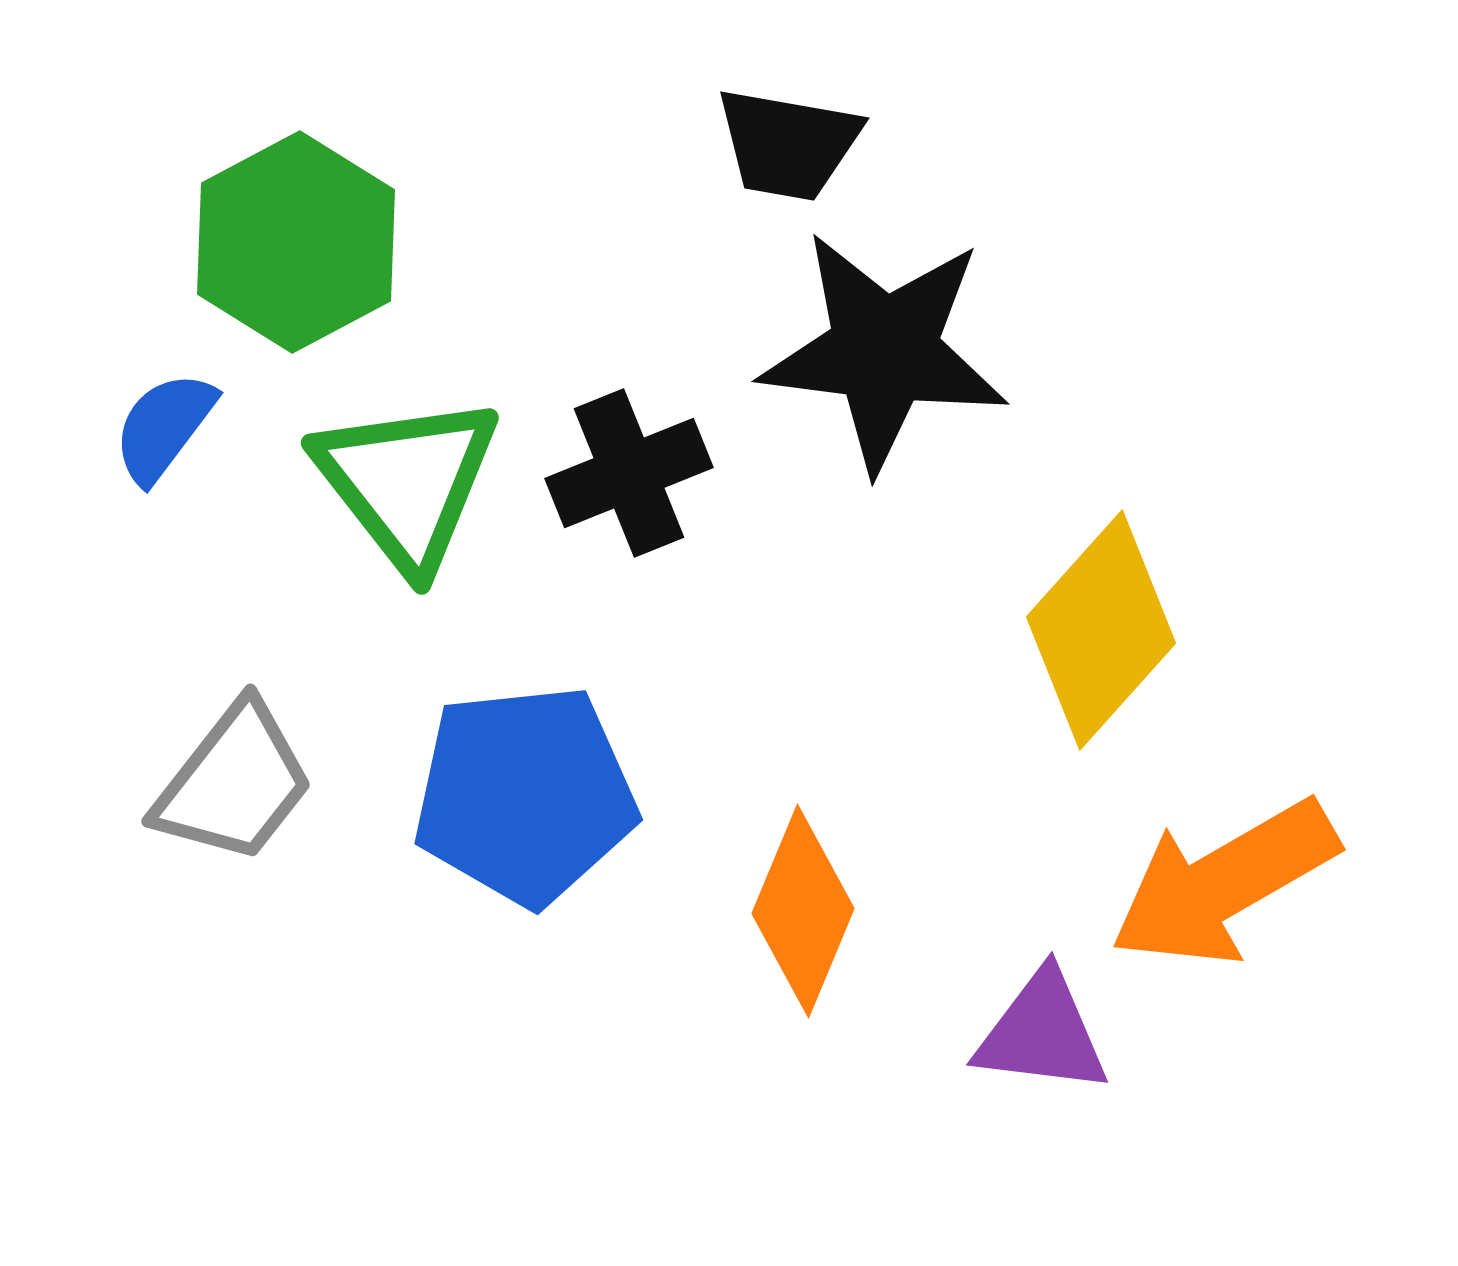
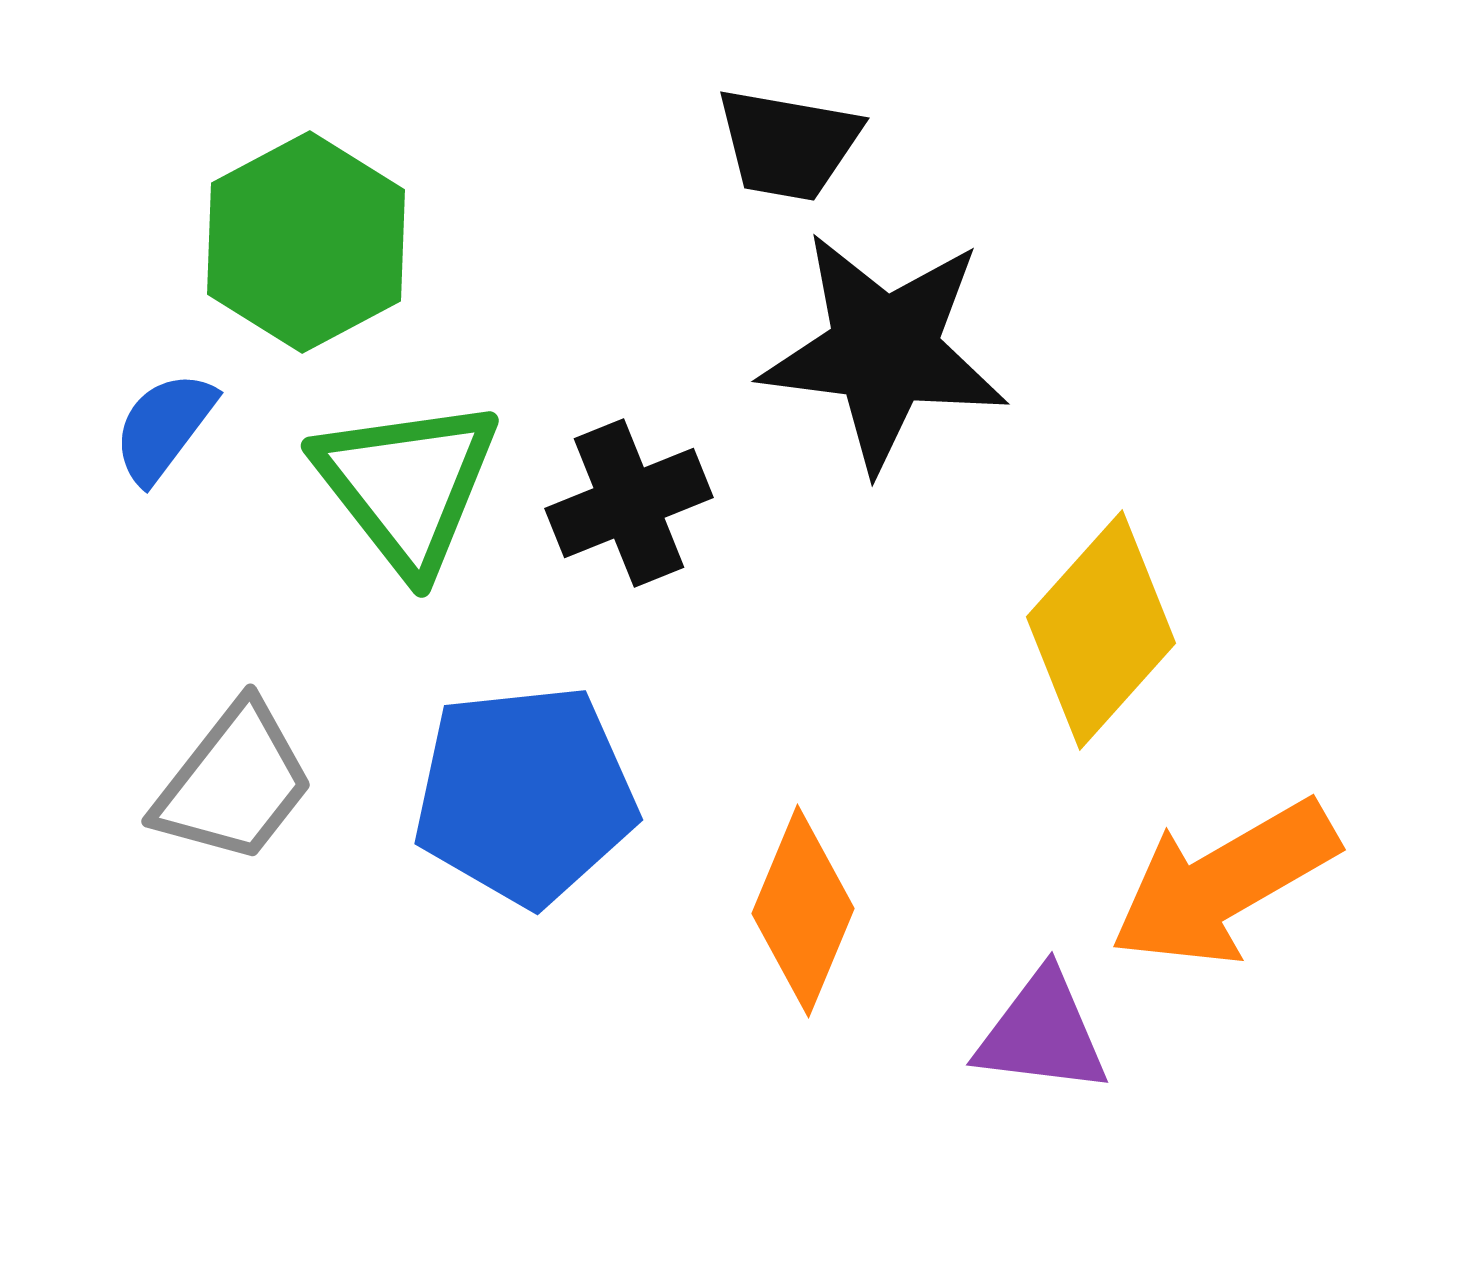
green hexagon: moved 10 px right
black cross: moved 30 px down
green triangle: moved 3 px down
